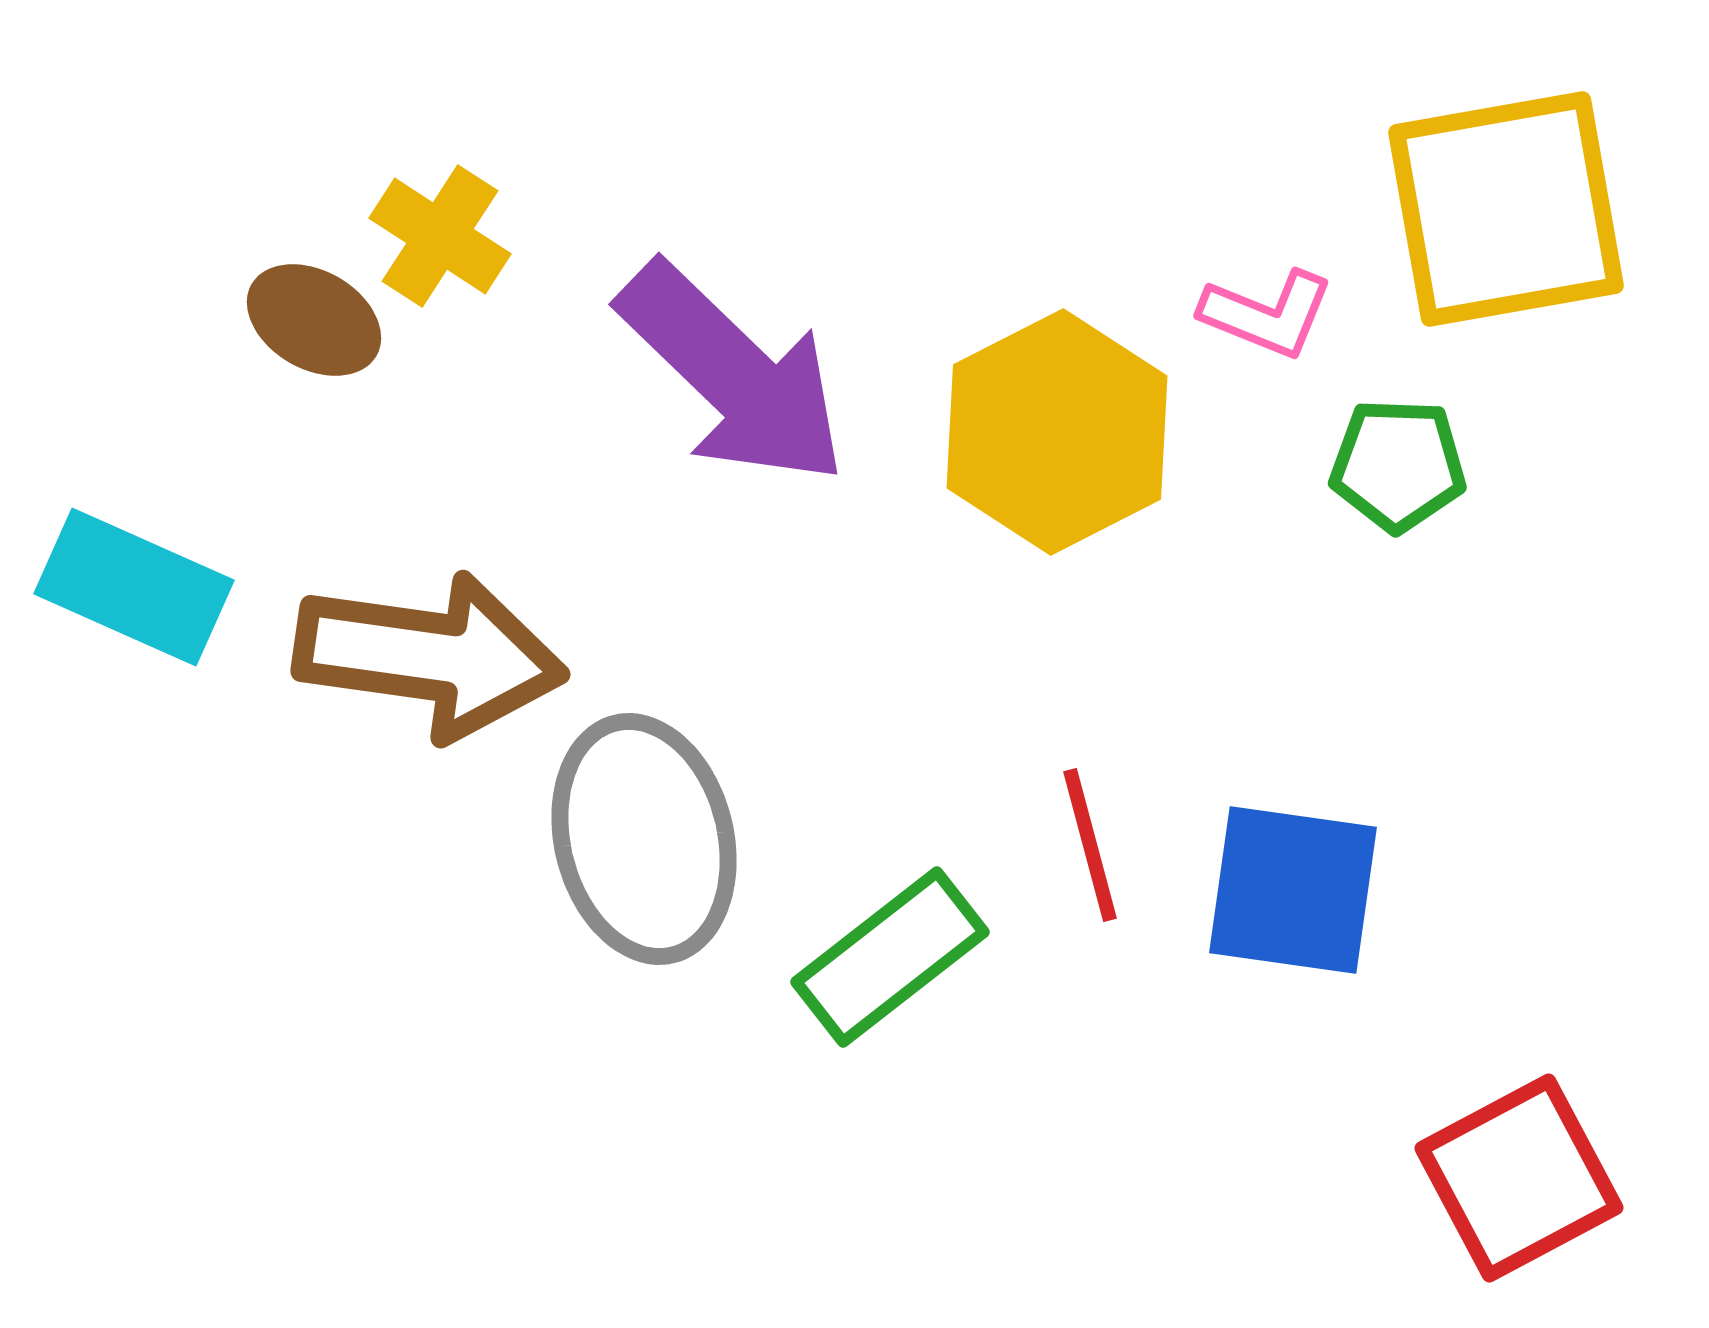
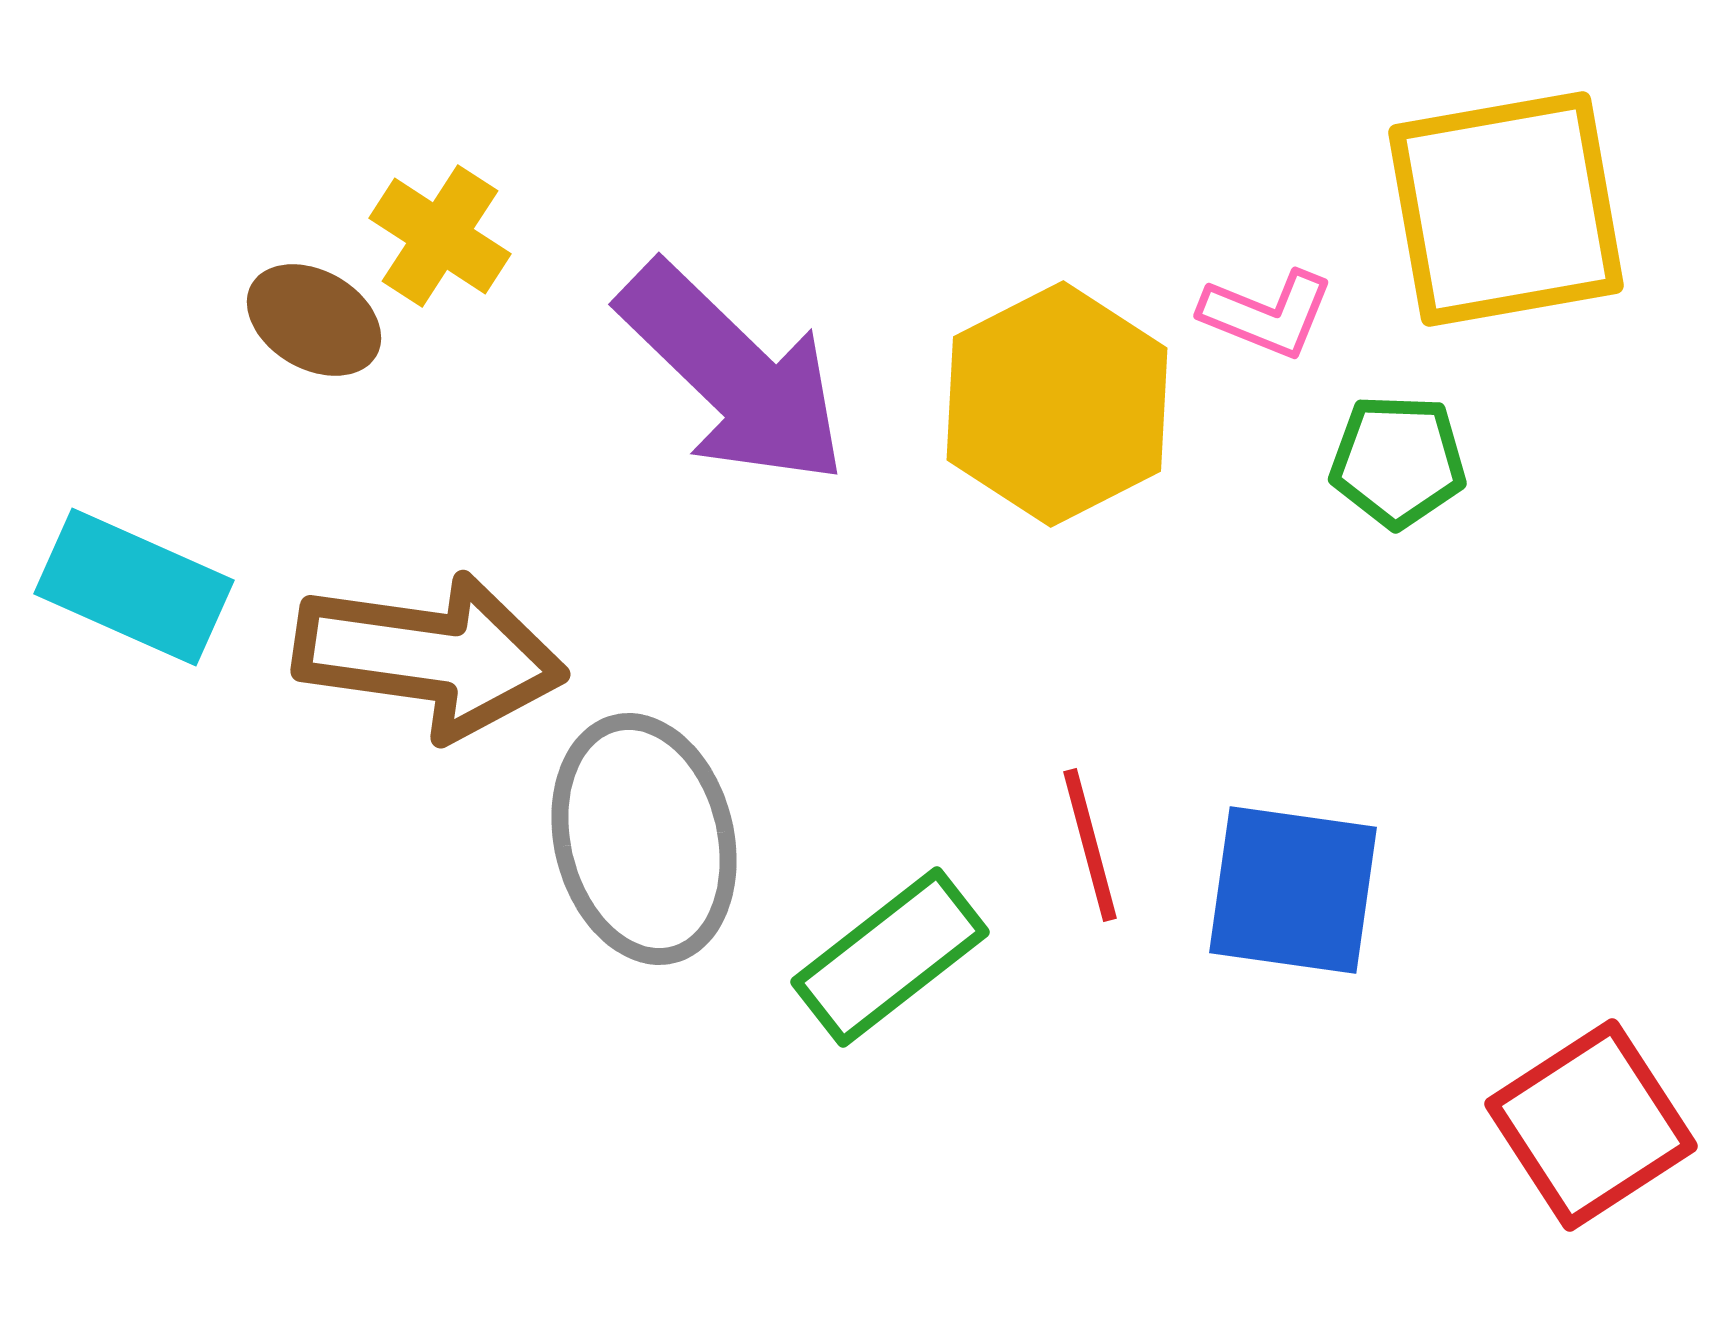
yellow hexagon: moved 28 px up
green pentagon: moved 4 px up
red square: moved 72 px right, 53 px up; rotated 5 degrees counterclockwise
